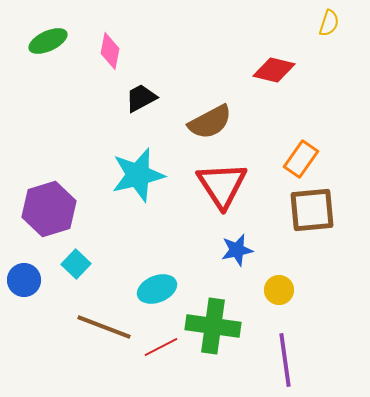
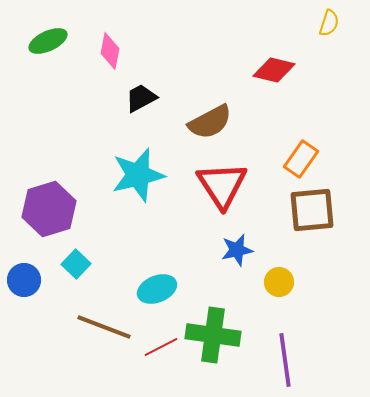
yellow circle: moved 8 px up
green cross: moved 9 px down
